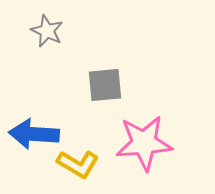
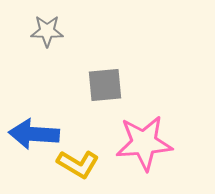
gray star: rotated 24 degrees counterclockwise
